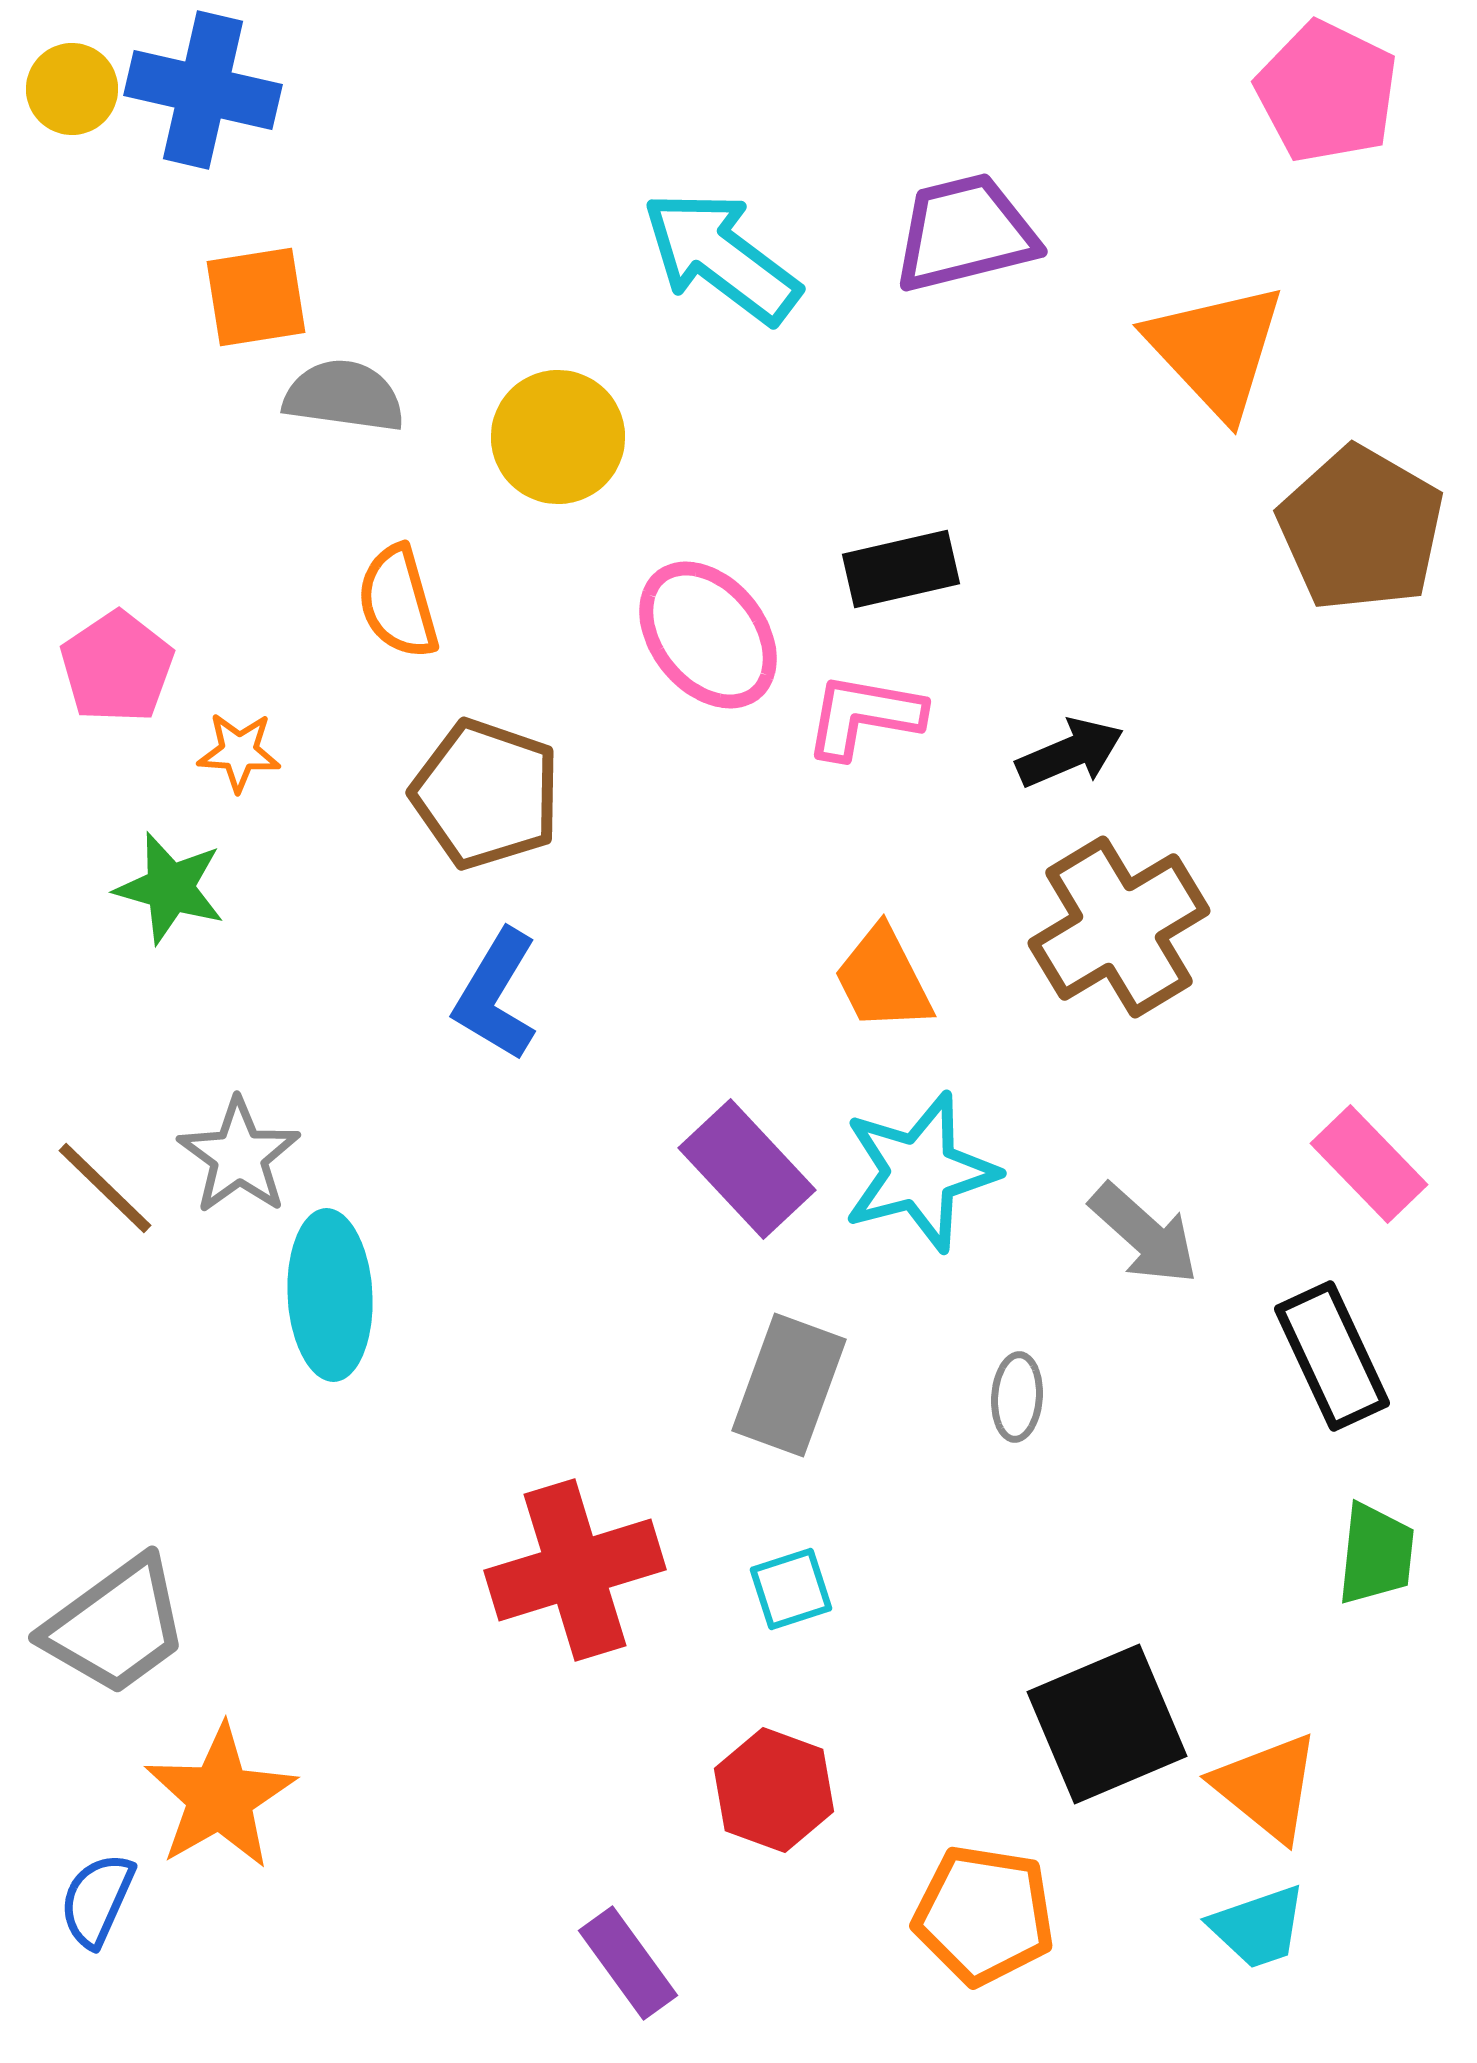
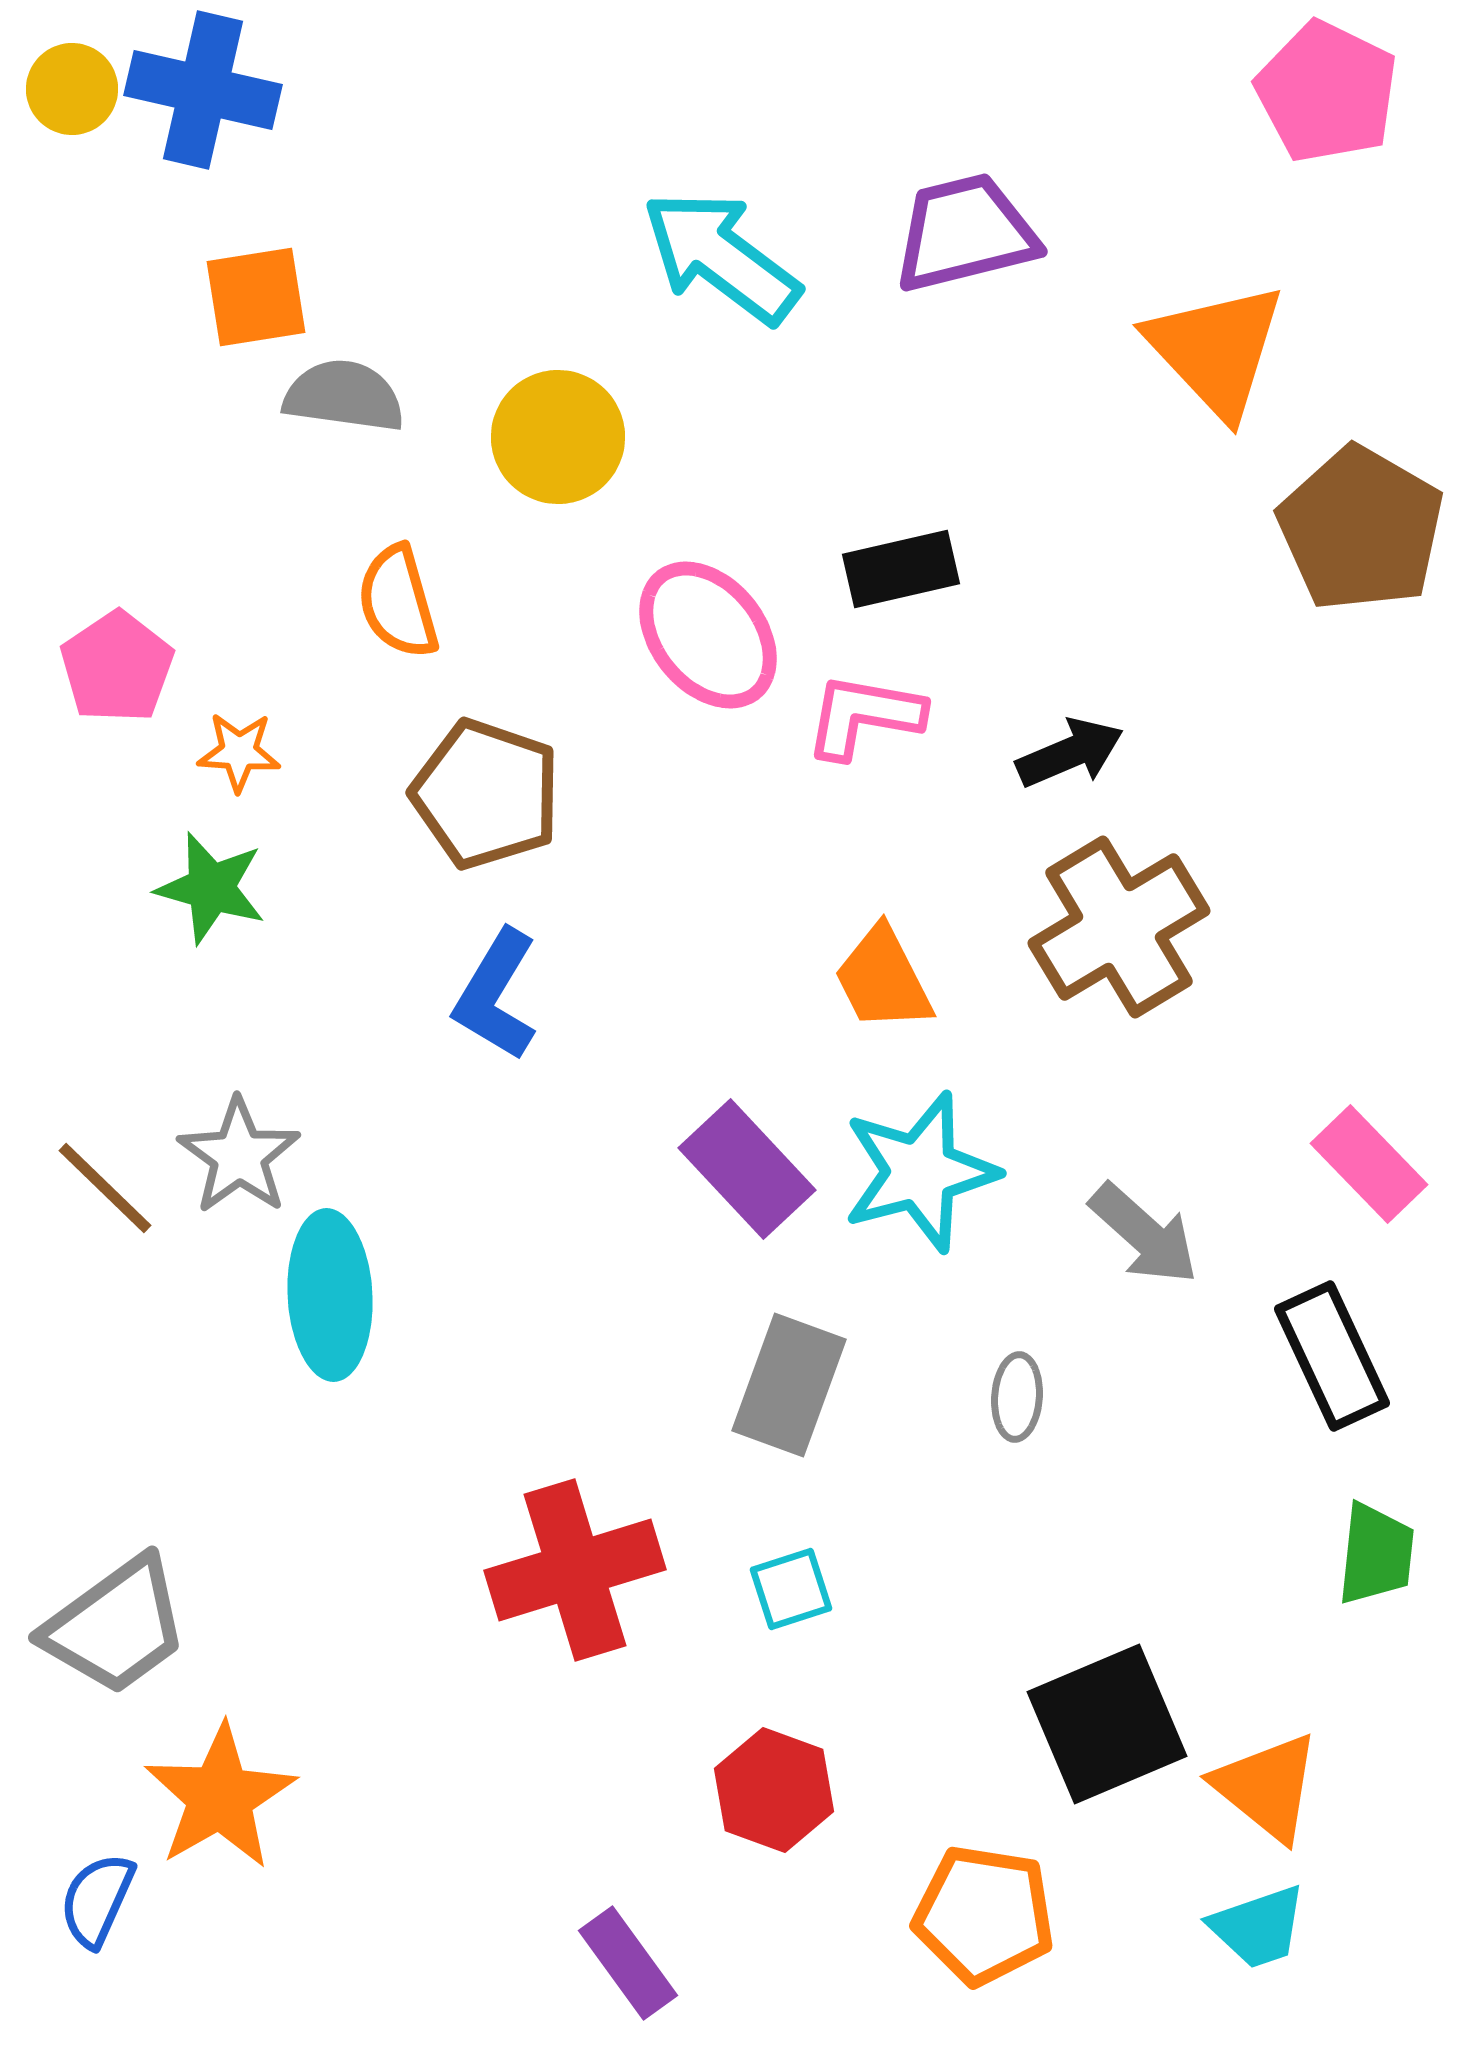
green star at (170, 888): moved 41 px right
